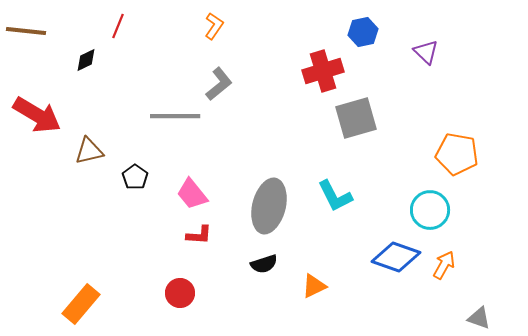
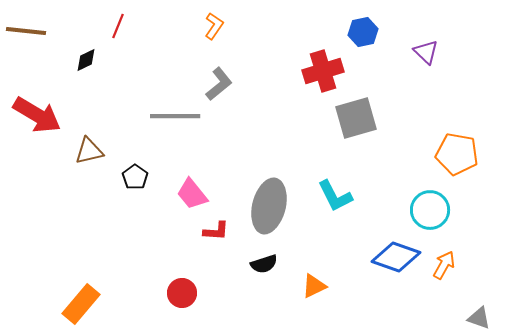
red L-shape: moved 17 px right, 4 px up
red circle: moved 2 px right
